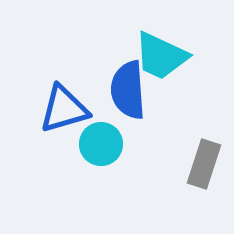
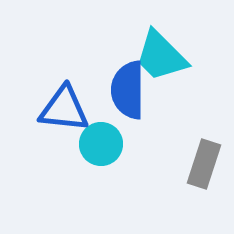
cyan trapezoid: rotated 20 degrees clockwise
blue semicircle: rotated 4 degrees clockwise
blue triangle: rotated 22 degrees clockwise
